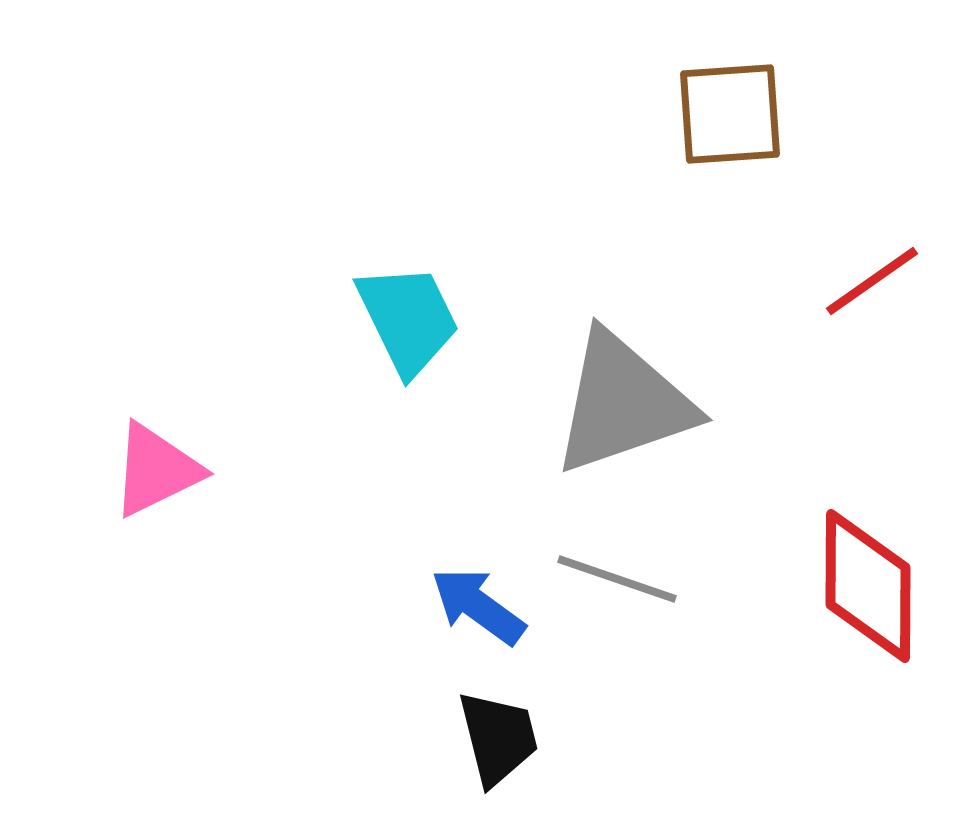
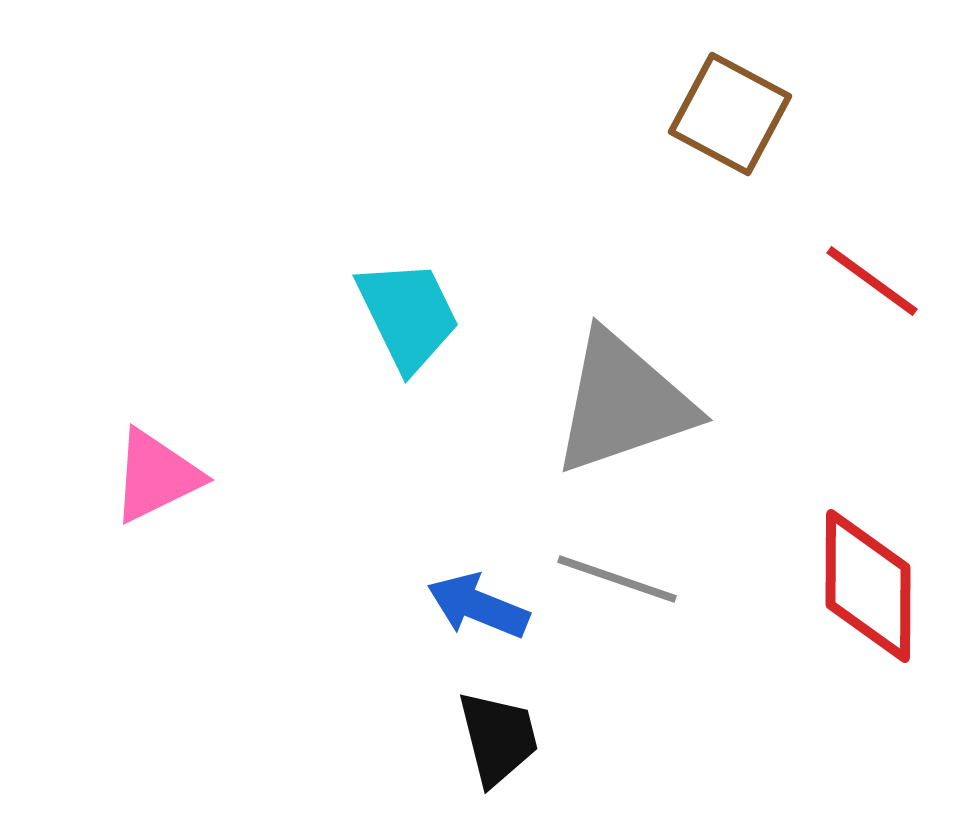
brown square: rotated 32 degrees clockwise
red line: rotated 71 degrees clockwise
cyan trapezoid: moved 4 px up
pink triangle: moved 6 px down
blue arrow: rotated 14 degrees counterclockwise
